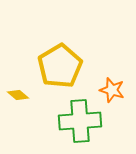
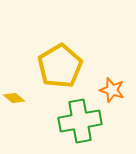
yellow diamond: moved 4 px left, 3 px down
green cross: rotated 6 degrees counterclockwise
